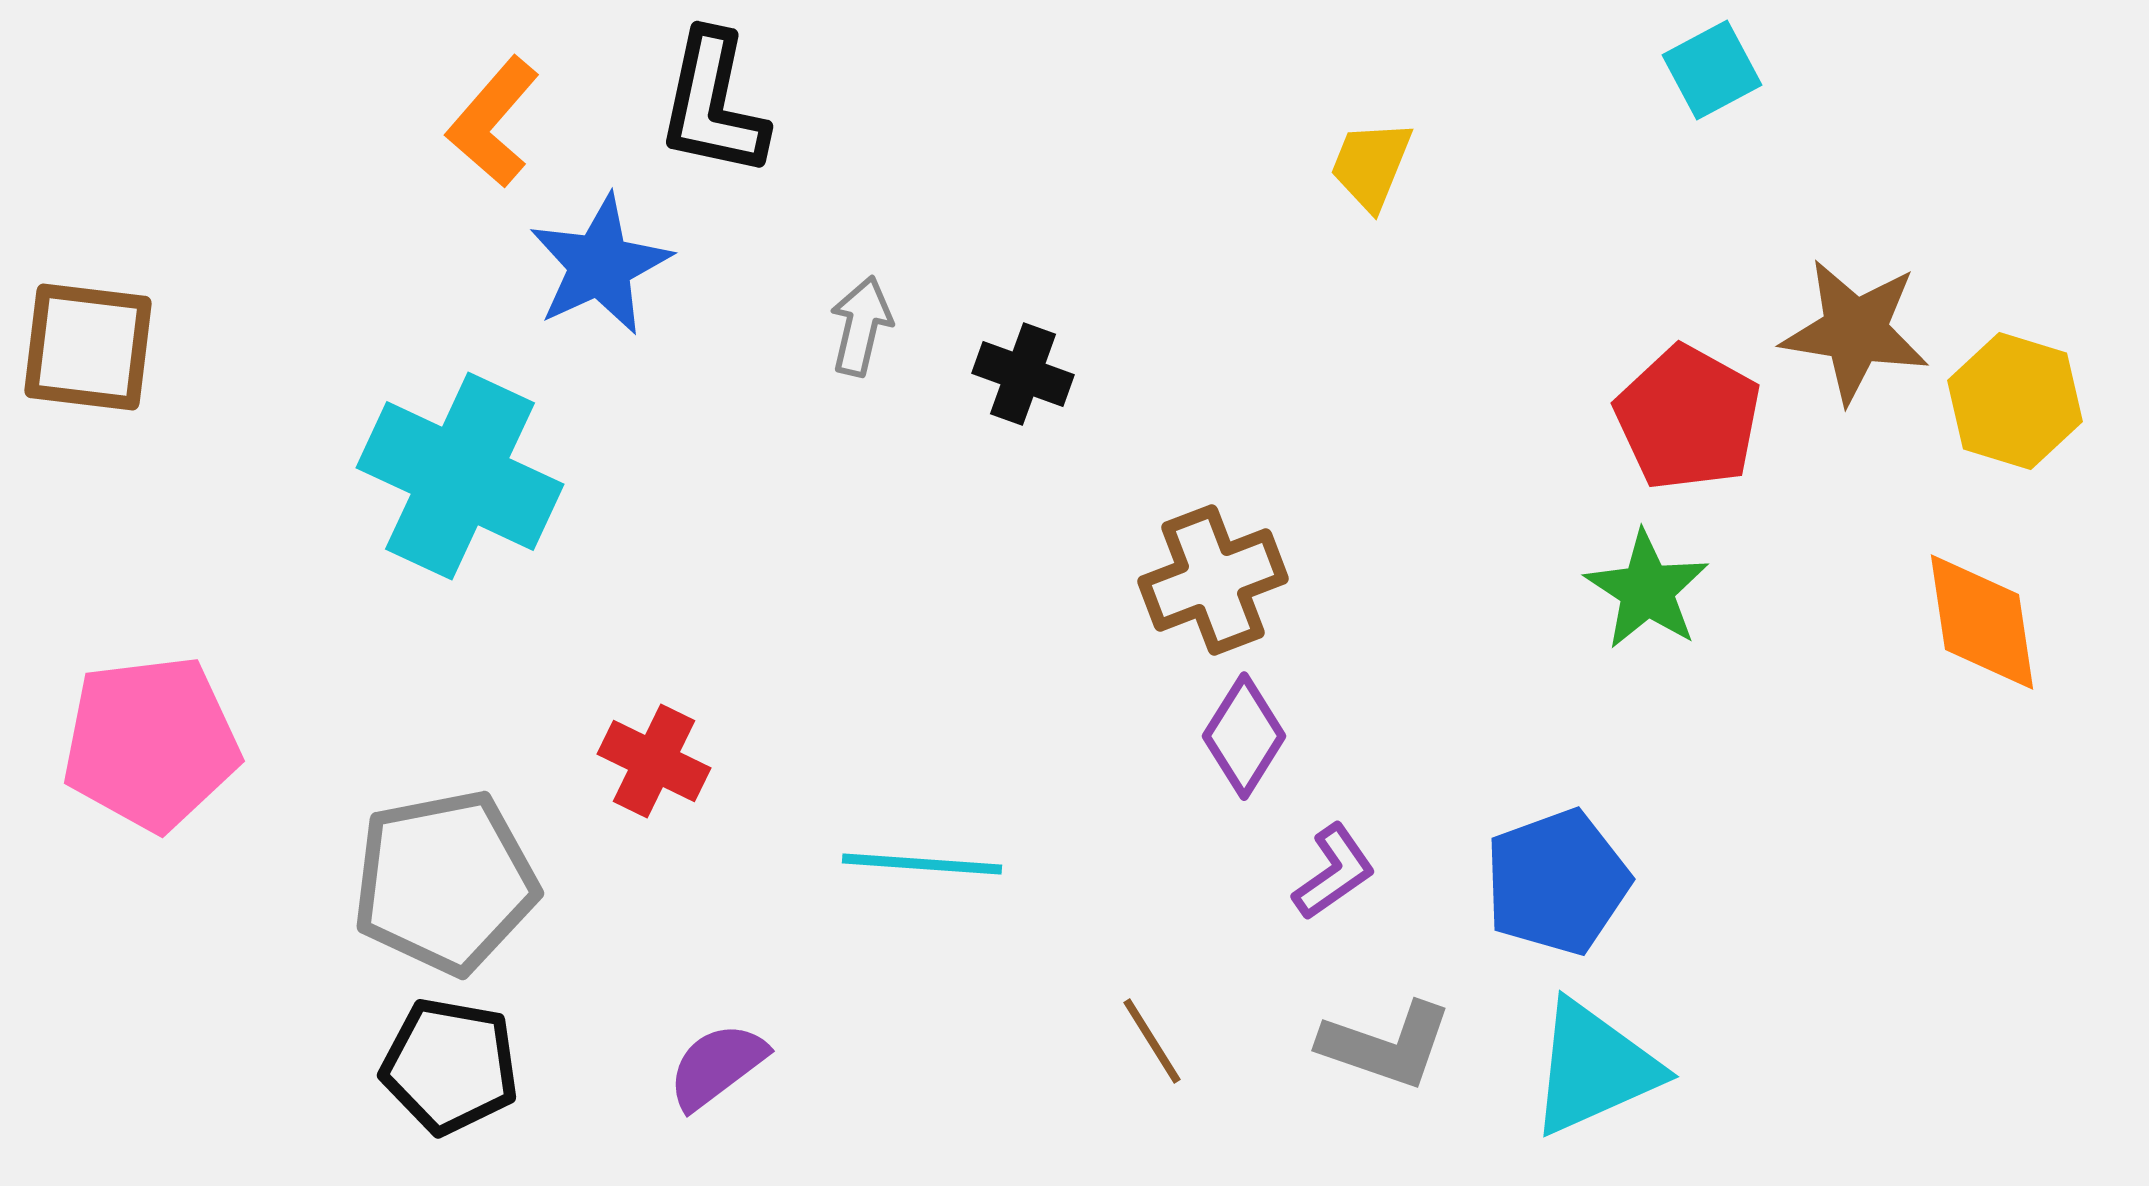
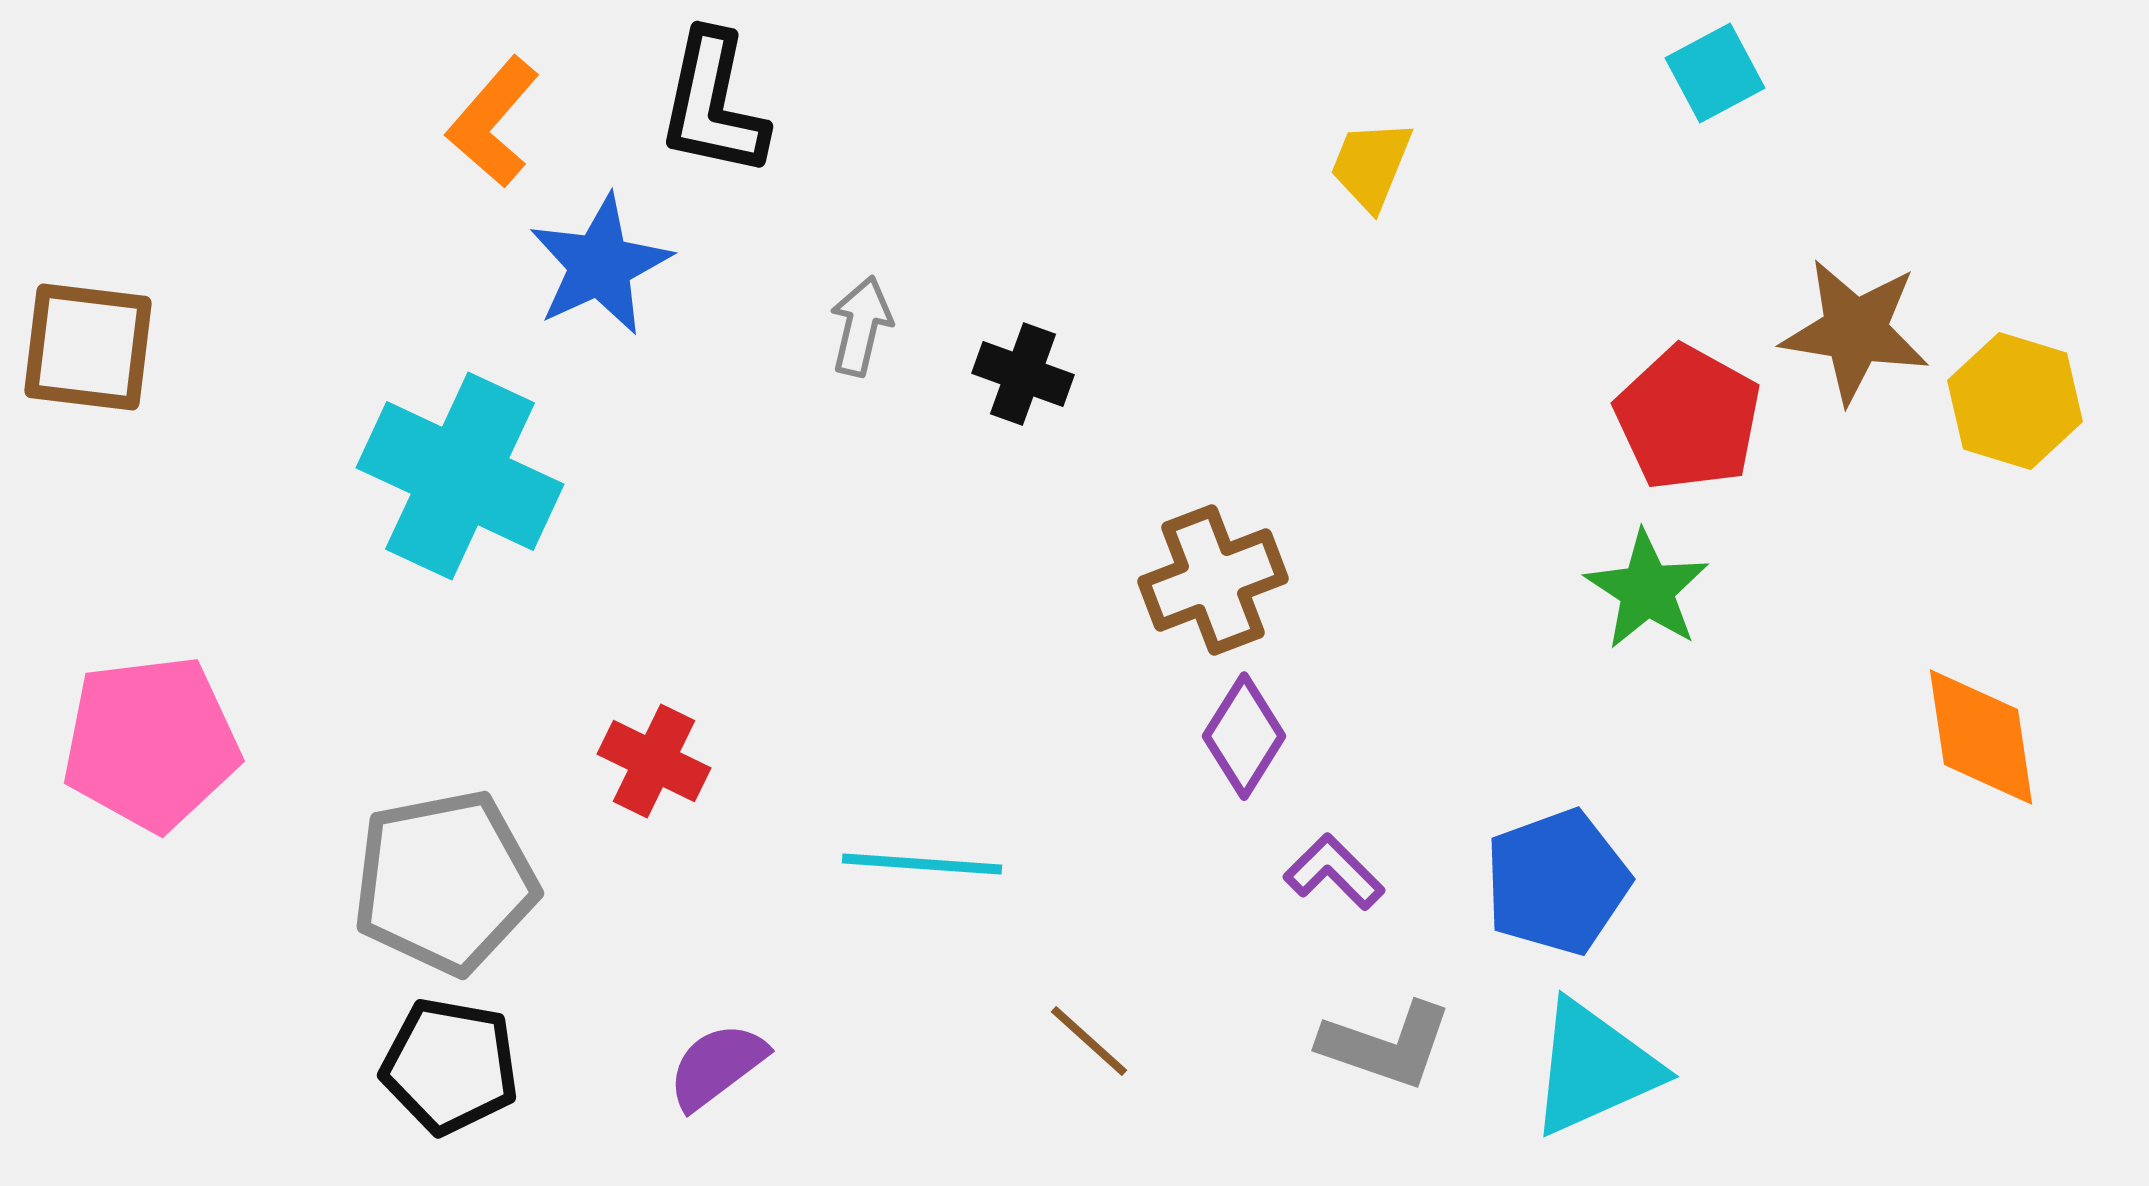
cyan square: moved 3 px right, 3 px down
orange diamond: moved 1 px left, 115 px down
purple L-shape: rotated 100 degrees counterclockwise
brown line: moved 63 px left; rotated 16 degrees counterclockwise
